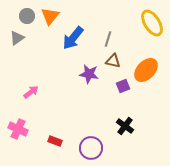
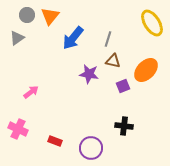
gray circle: moved 1 px up
black cross: moved 1 px left; rotated 30 degrees counterclockwise
